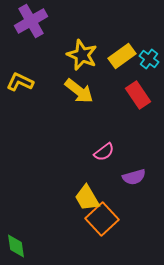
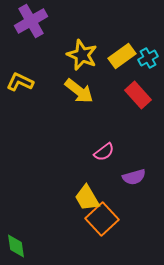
cyan cross: moved 1 px left, 1 px up; rotated 24 degrees clockwise
red rectangle: rotated 8 degrees counterclockwise
